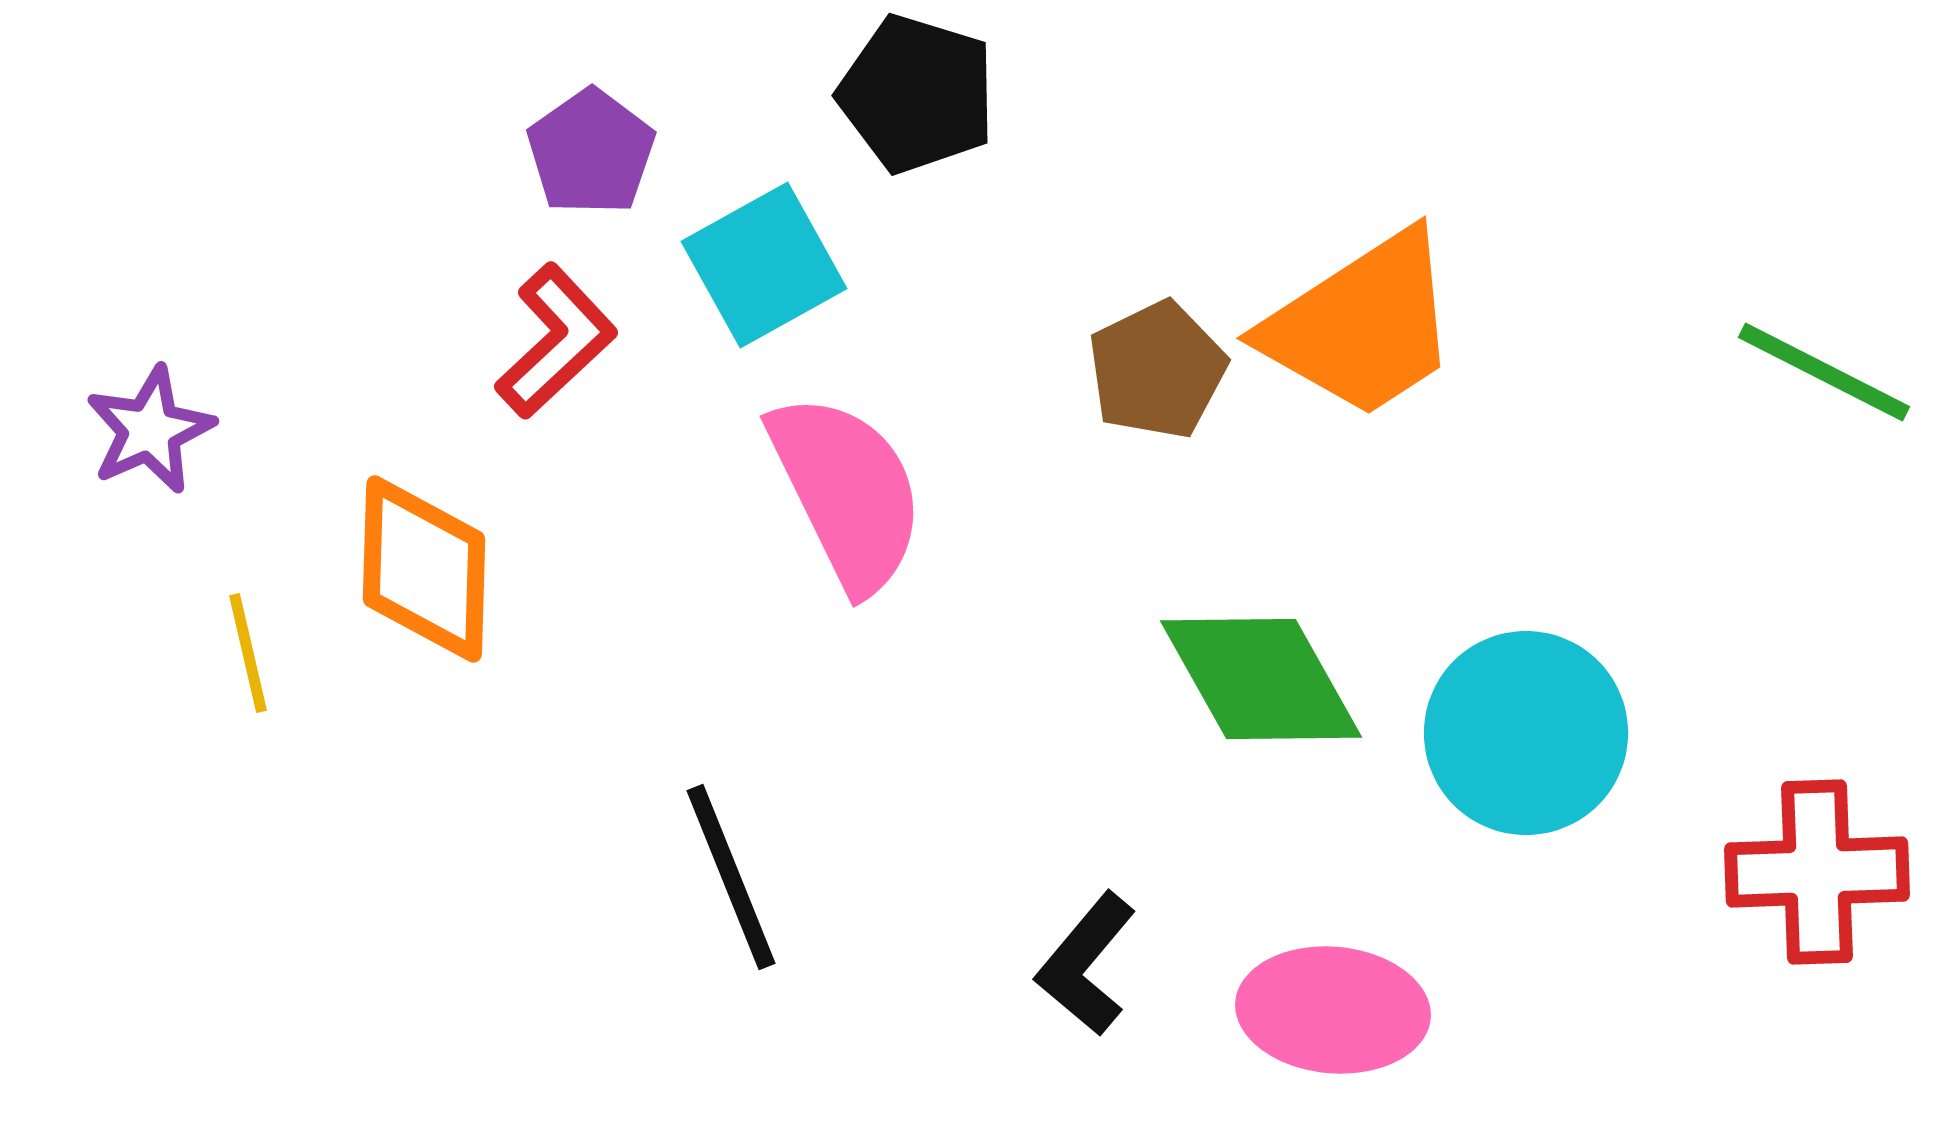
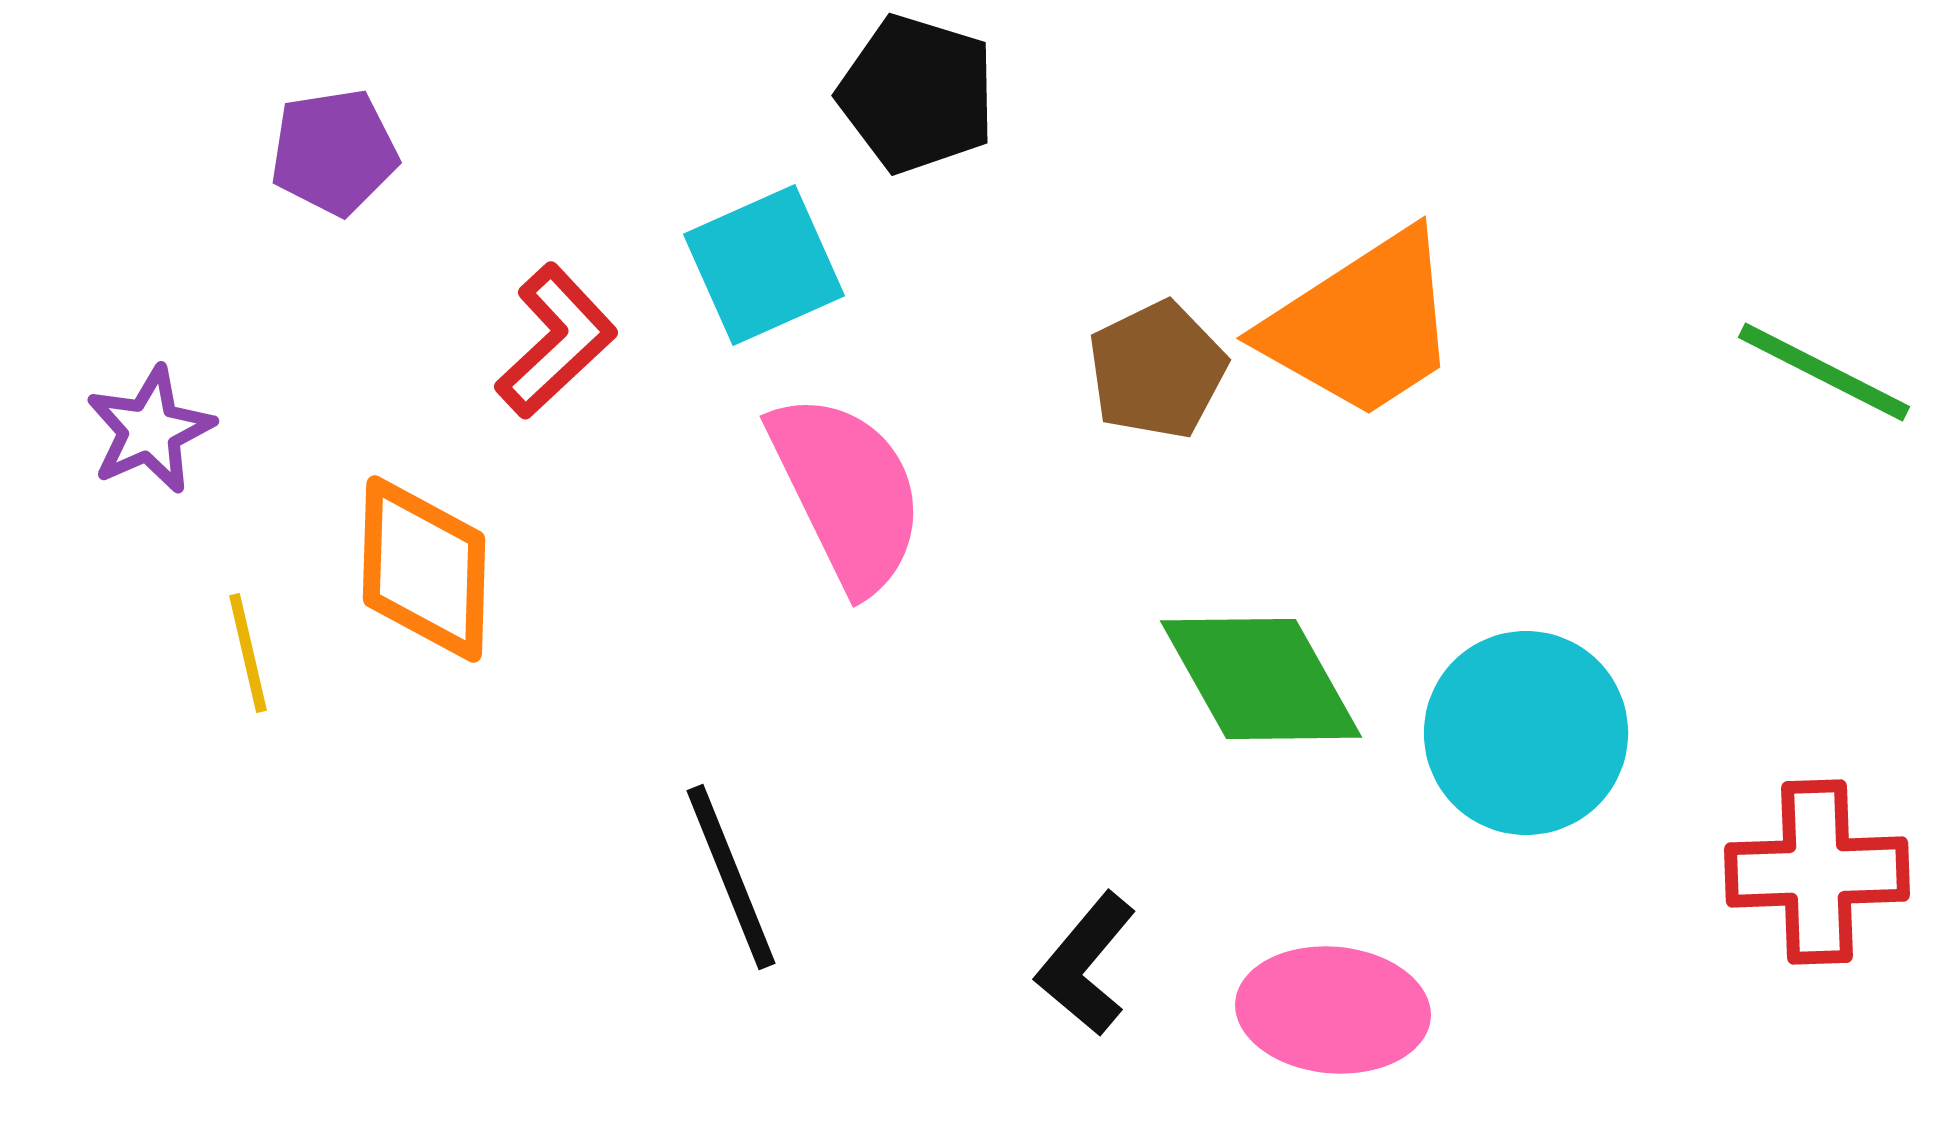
purple pentagon: moved 257 px left; rotated 26 degrees clockwise
cyan square: rotated 5 degrees clockwise
